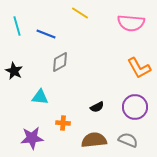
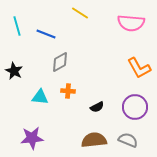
orange cross: moved 5 px right, 32 px up
